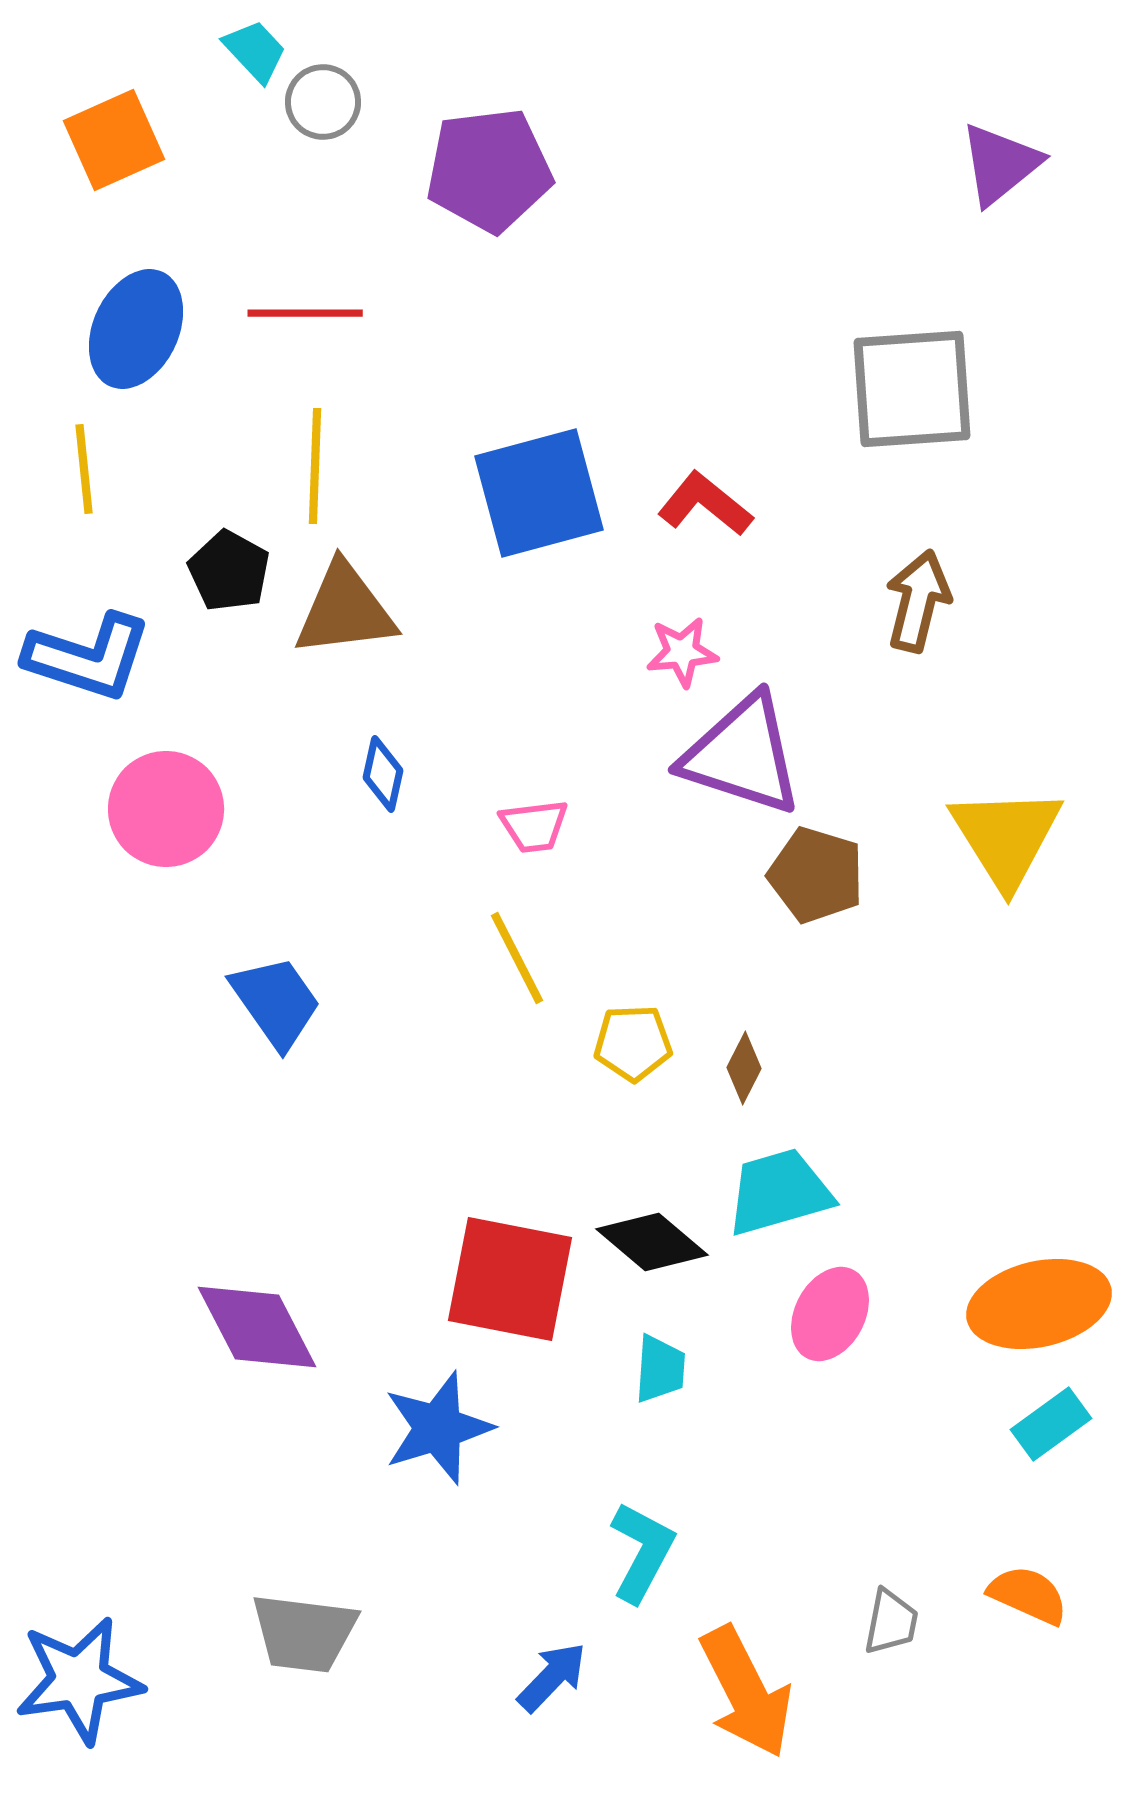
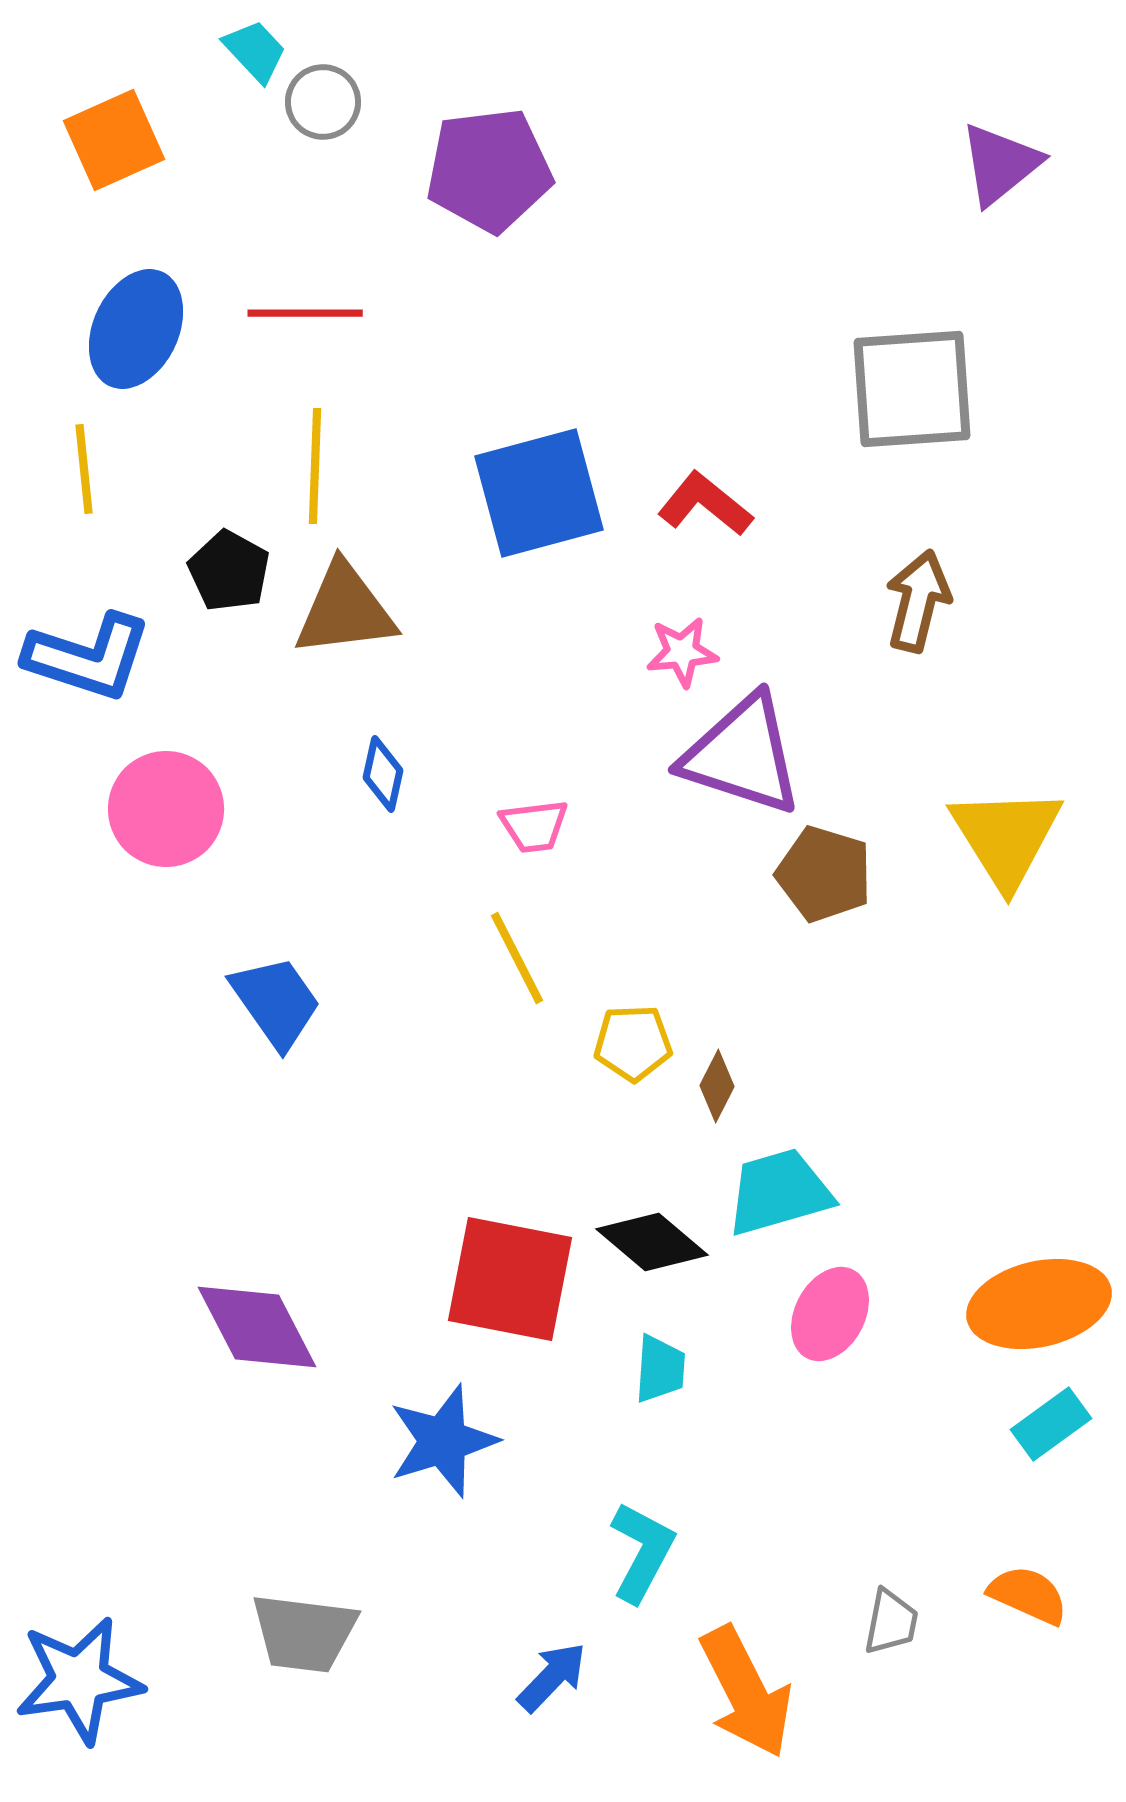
brown pentagon at (816, 875): moved 8 px right, 1 px up
brown diamond at (744, 1068): moved 27 px left, 18 px down
blue star at (438, 1428): moved 5 px right, 13 px down
